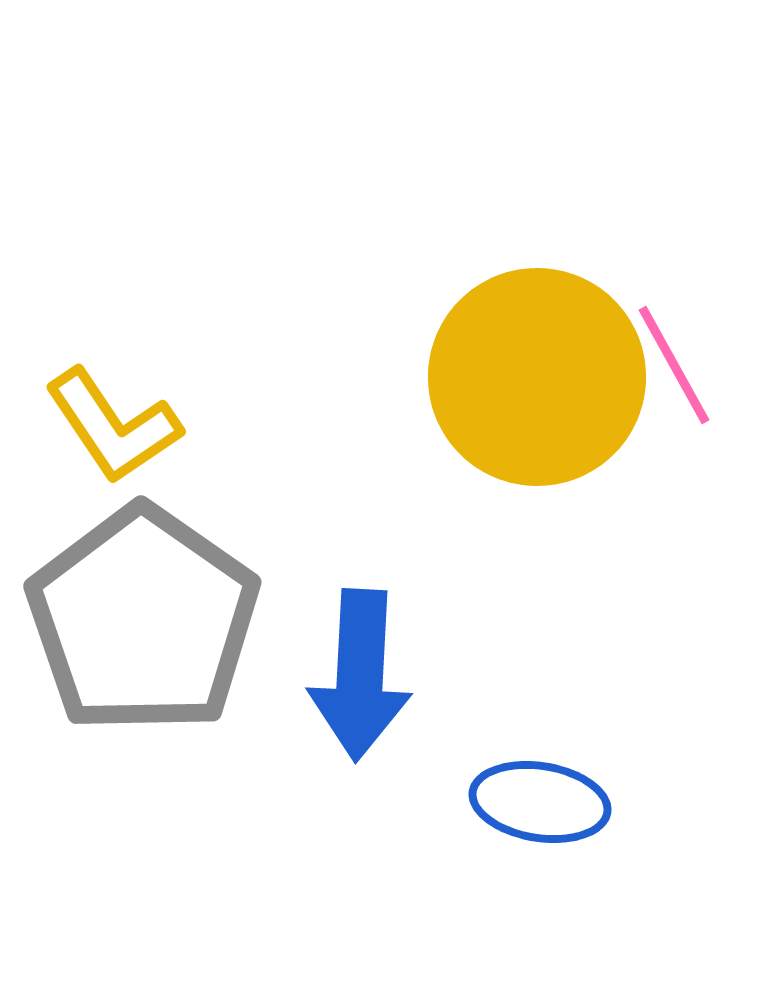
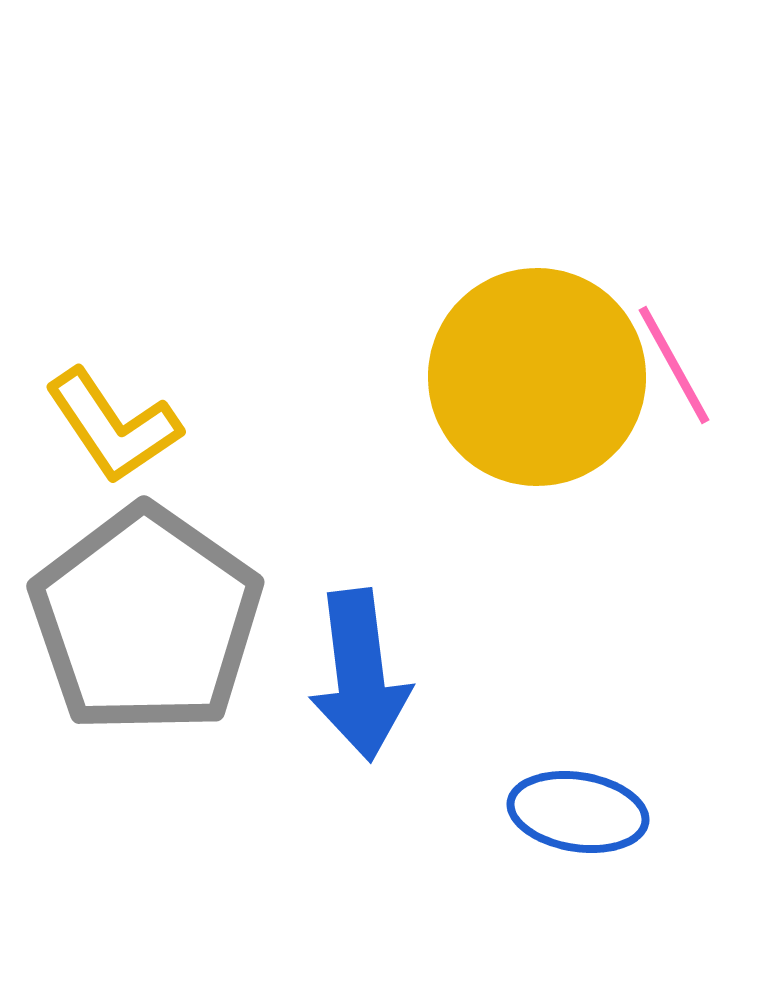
gray pentagon: moved 3 px right
blue arrow: rotated 10 degrees counterclockwise
blue ellipse: moved 38 px right, 10 px down
